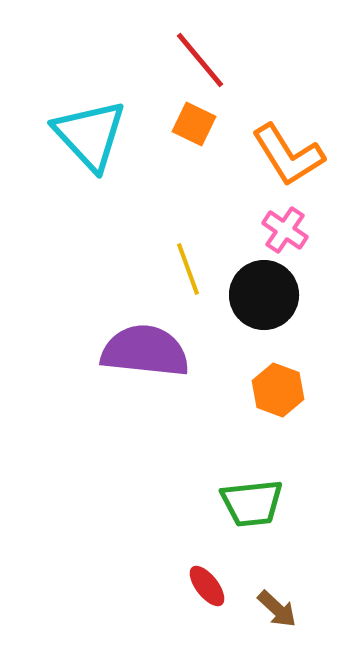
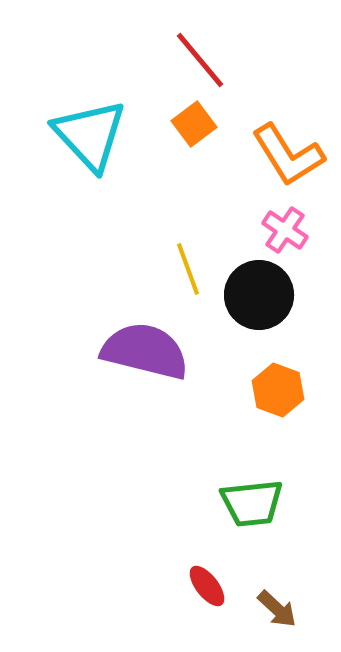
orange square: rotated 27 degrees clockwise
black circle: moved 5 px left
purple semicircle: rotated 8 degrees clockwise
